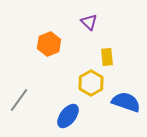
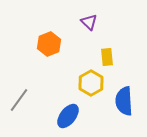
blue semicircle: moved 2 px left, 1 px up; rotated 112 degrees counterclockwise
